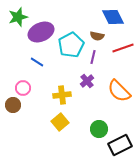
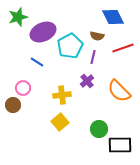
purple ellipse: moved 2 px right
cyan pentagon: moved 1 px left, 1 px down
black rectangle: rotated 25 degrees clockwise
